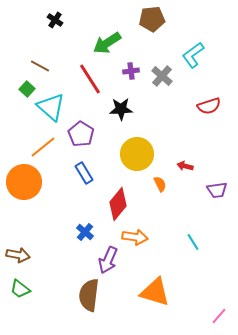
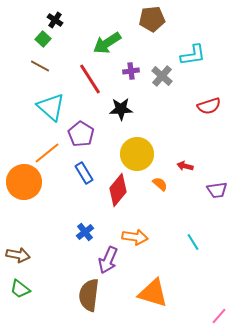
cyan L-shape: rotated 152 degrees counterclockwise
green square: moved 16 px right, 50 px up
orange line: moved 4 px right, 6 px down
orange semicircle: rotated 21 degrees counterclockwise
red diamond: moved 14 px up
blue cross: rotated 12 degrees clockwise
orange triangle: moved 2 px left, 1 px down
